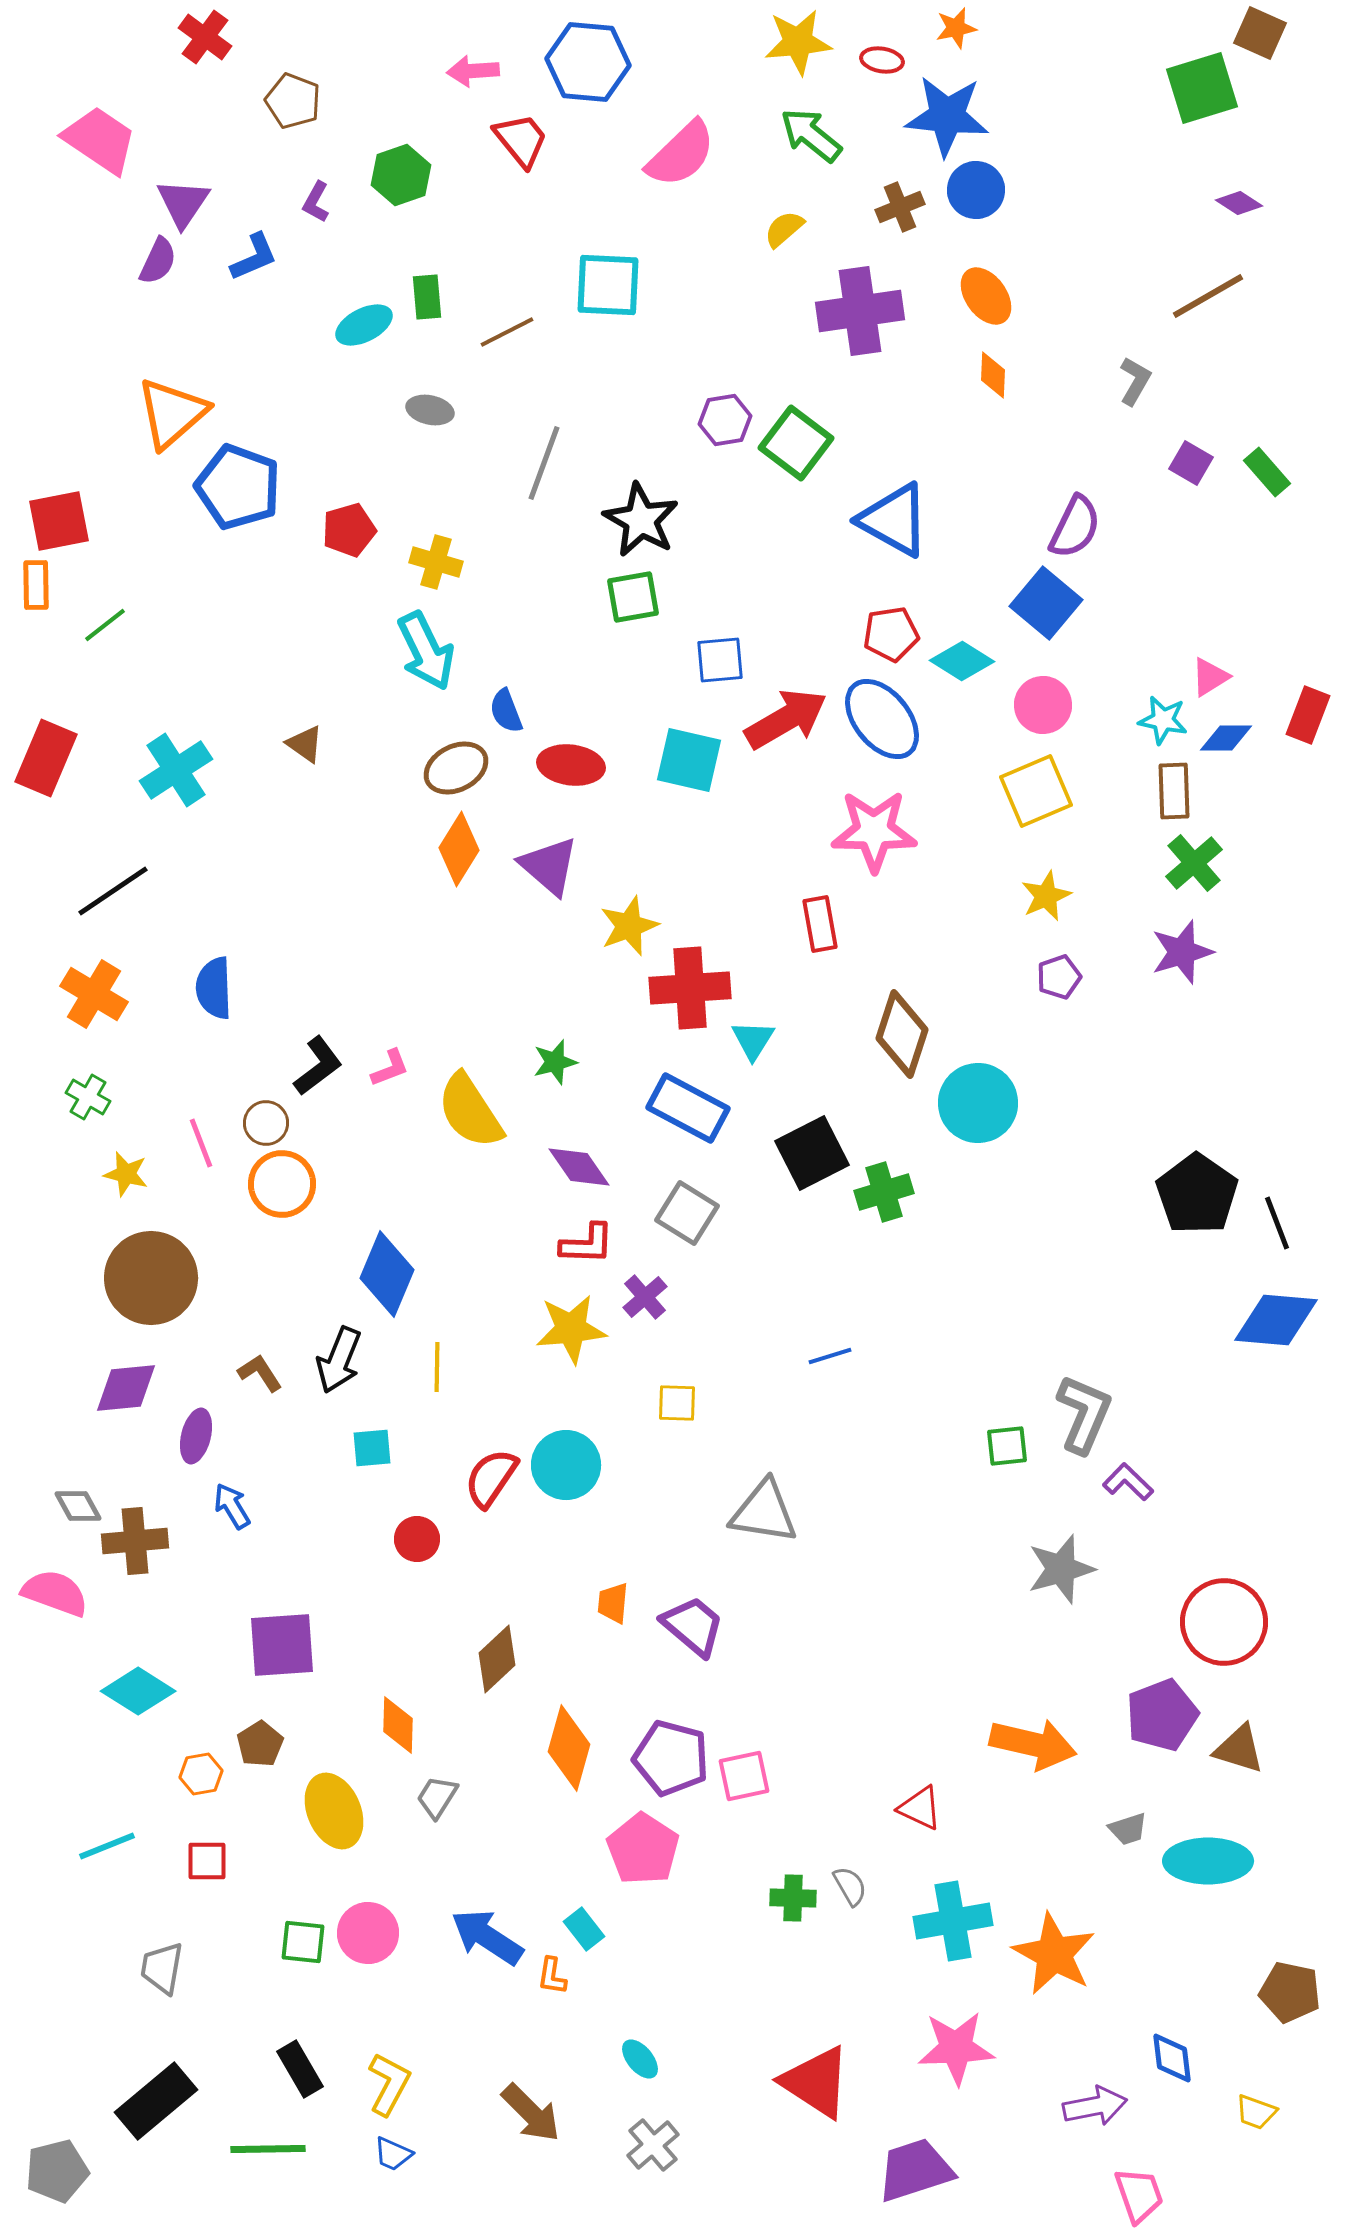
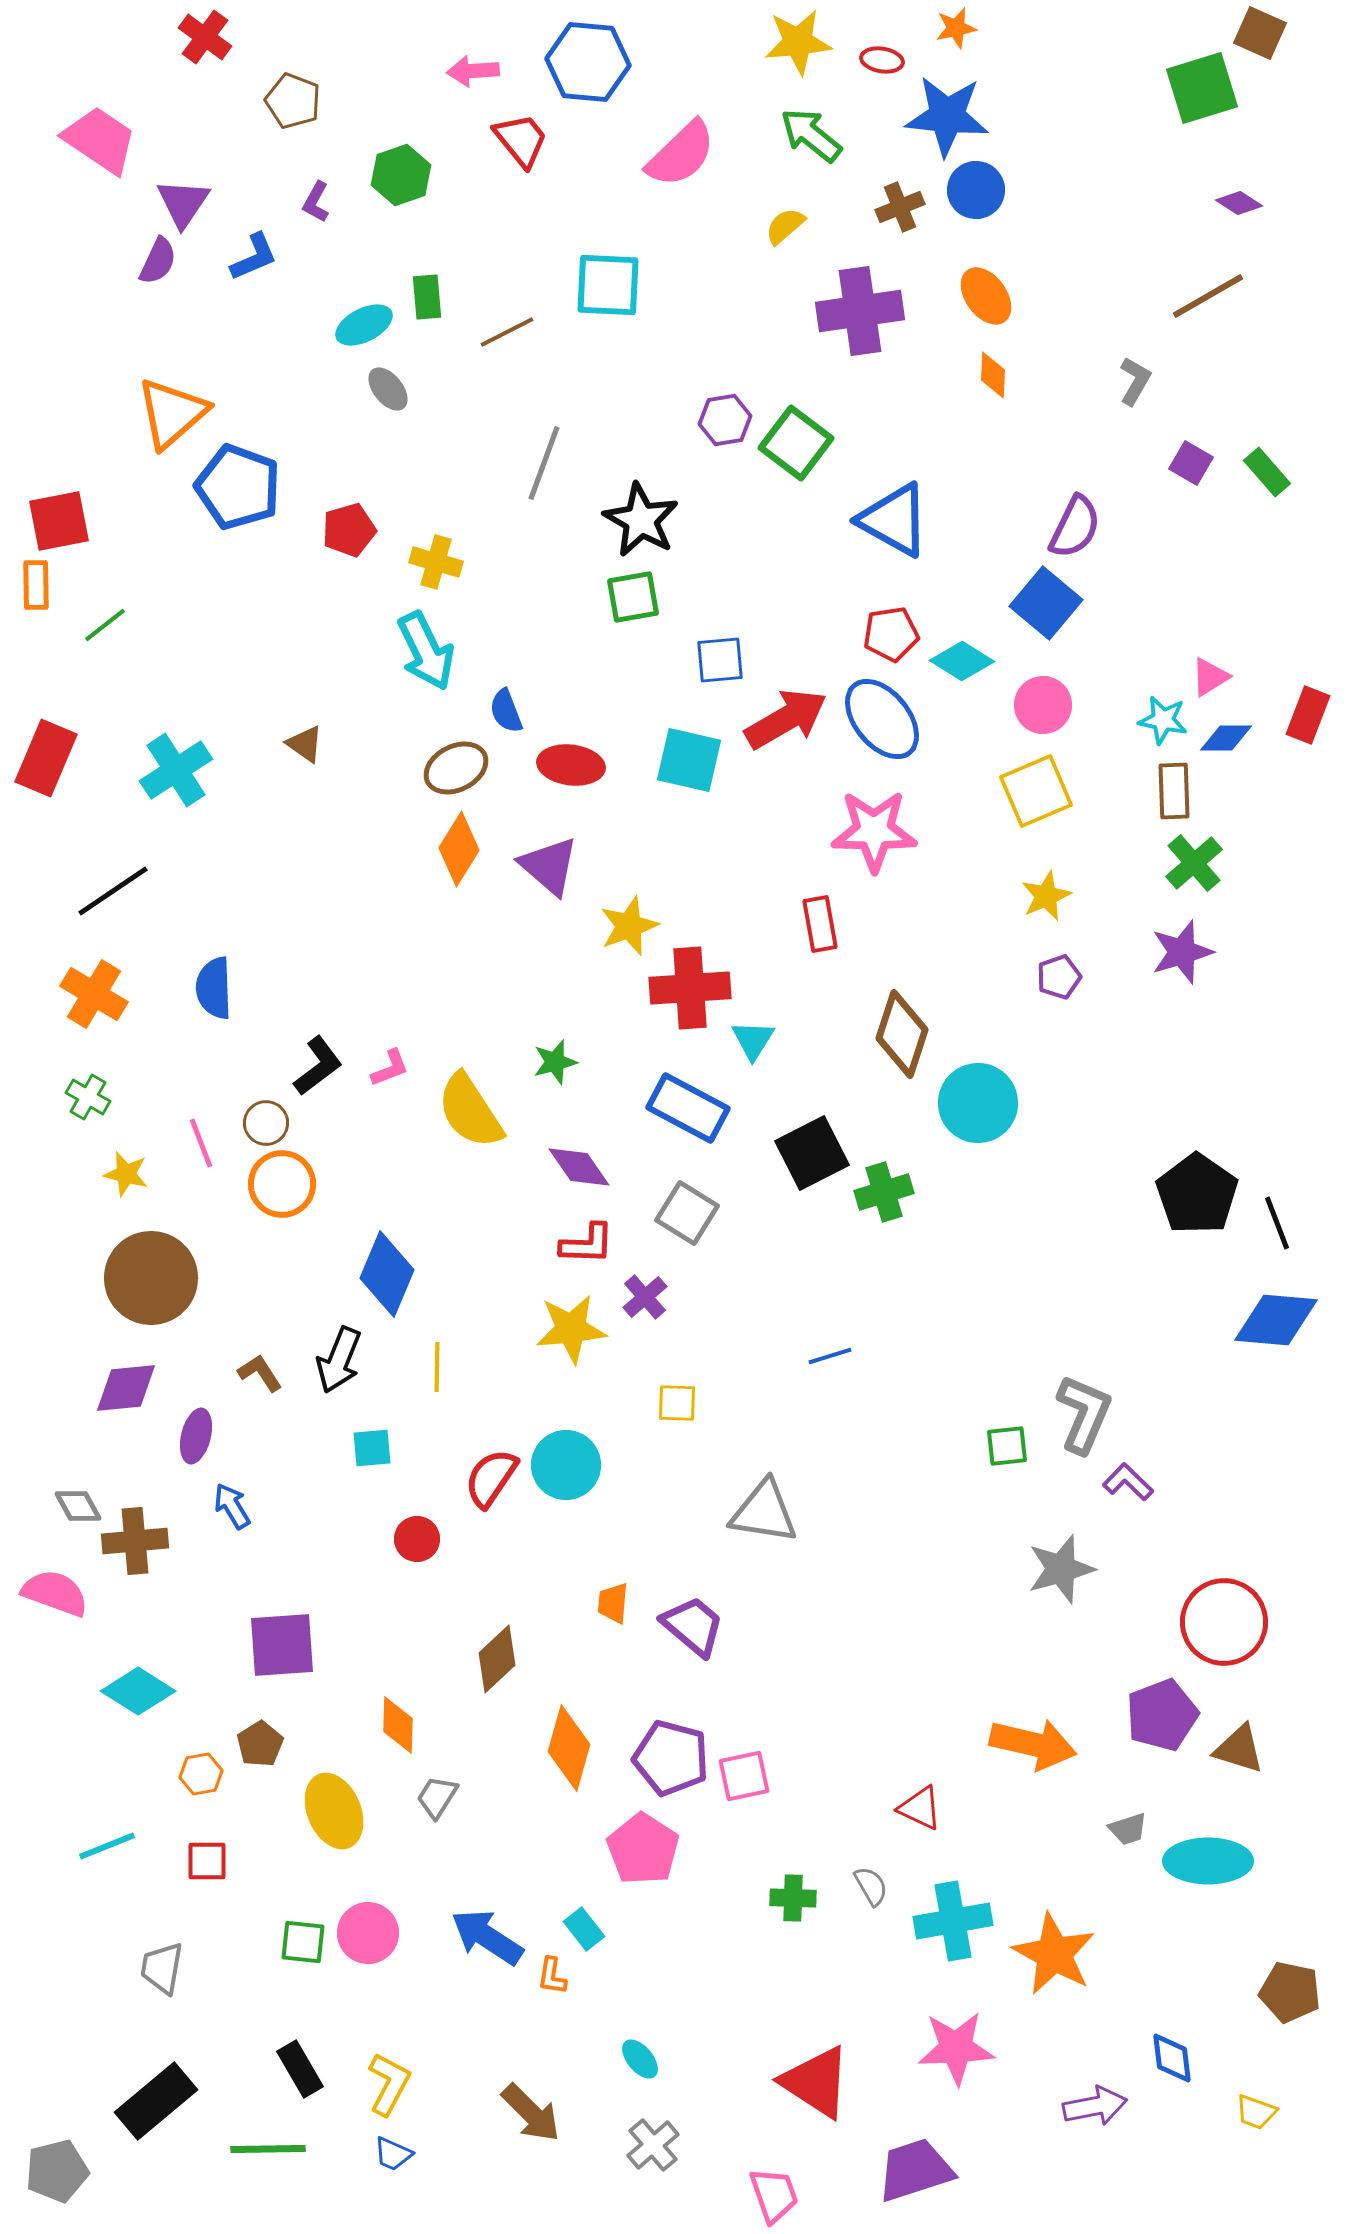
yellow semicircle at (784, 229): moved 1 px right, 3 px up
gray ellipse at (430, 410): moved 42 px left, 21 px up; rotated 39 degrees clockwise
gray semicircle at (850, 1886): moved 21 px right
pink trapezoid at (1139, 2195): moved 365 px left
